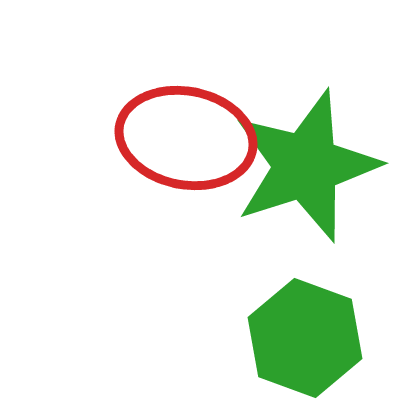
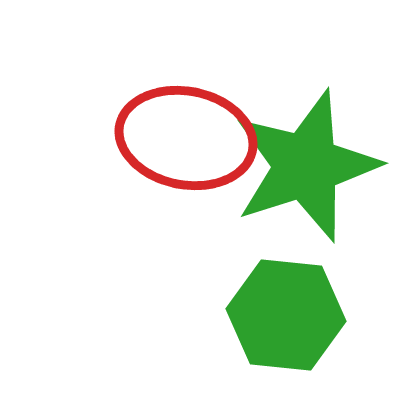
green hexagon: moved 19 px left, 23 px up; rotated 14 degrees counterclockwise
